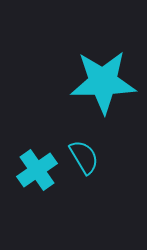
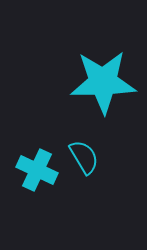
cyan cross: rotated 30 degrees counterclockwise
